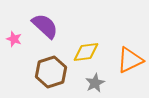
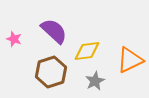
purple semicircle: moved 9 px right, 5 px down
yellow diamond: moved 1 px right, 1 px up
gray star: moved 2 px up
